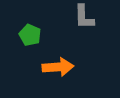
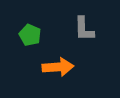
gray L-shape: moved 12 px down
